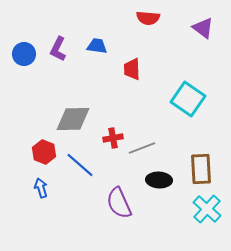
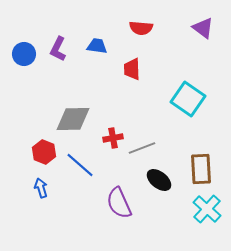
red semicircle: moved 7 px left, 10 px down
black ellipse: rotated 35 degrees clockwise
